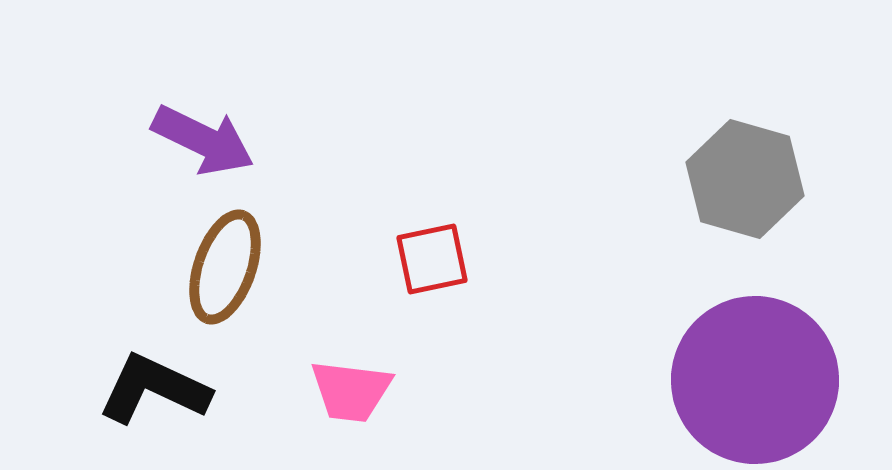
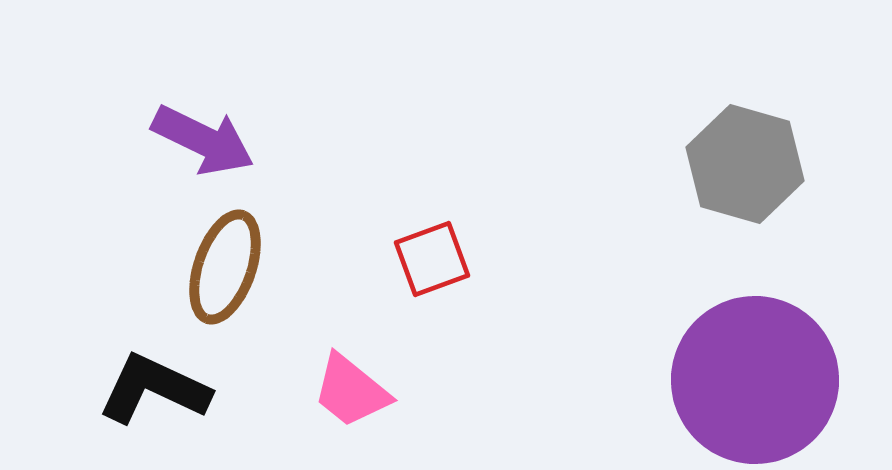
gray hexagon: moved 15 px up
red square: rotated 8 degrees counterclockwise
pink trapezoid: rotated 32 degrees clockwise
